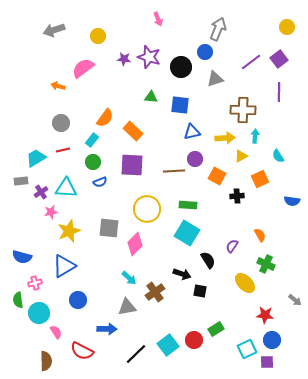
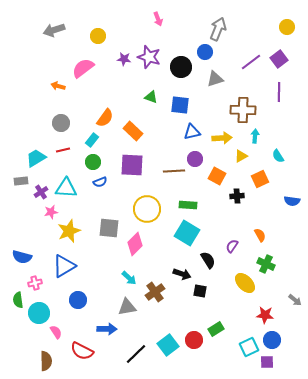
green triangle at (151, 97): rotated 16 degrees clockwise
yellow arrow at (225, 138): moved 3 px left
cyan square at (247, 349): moved 2 px right, 2 px up
